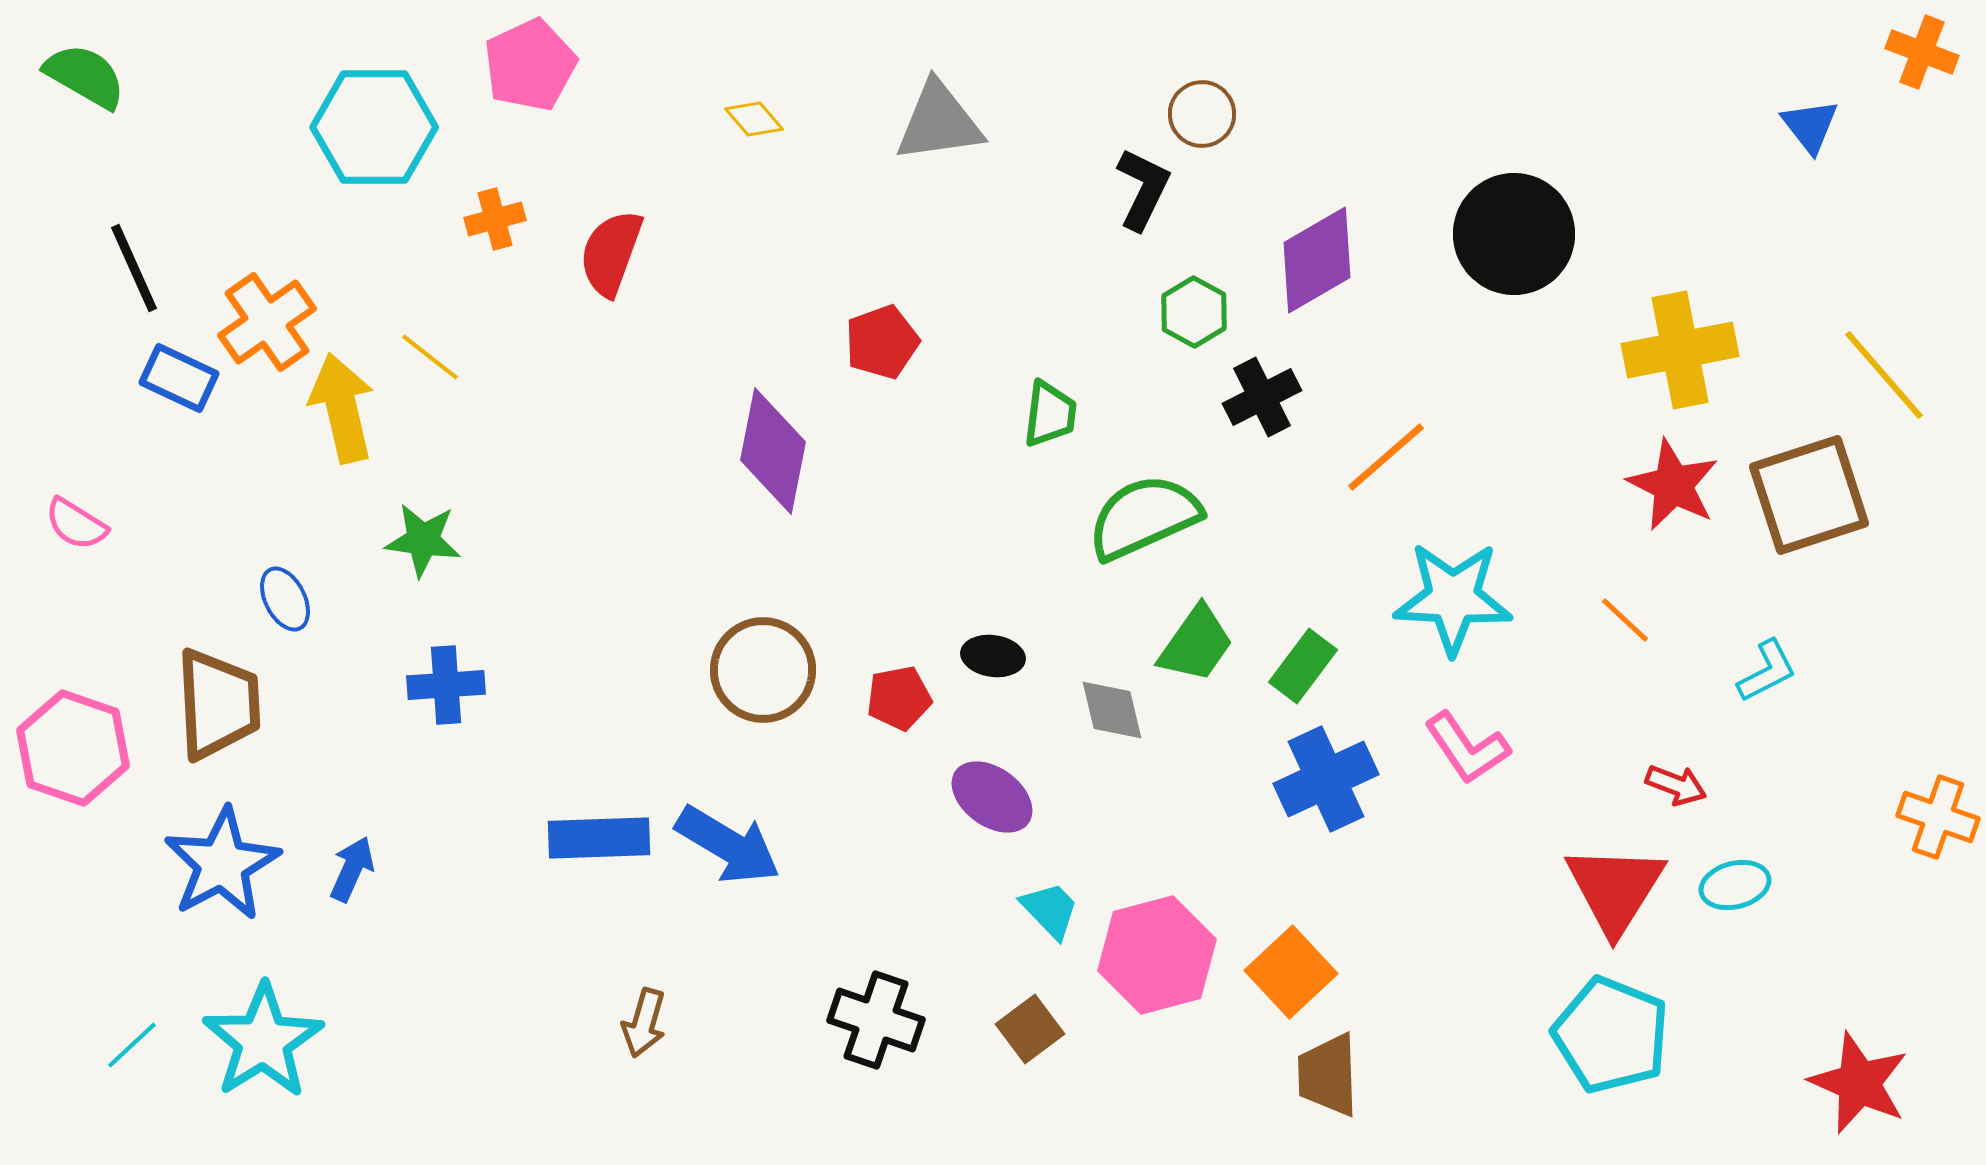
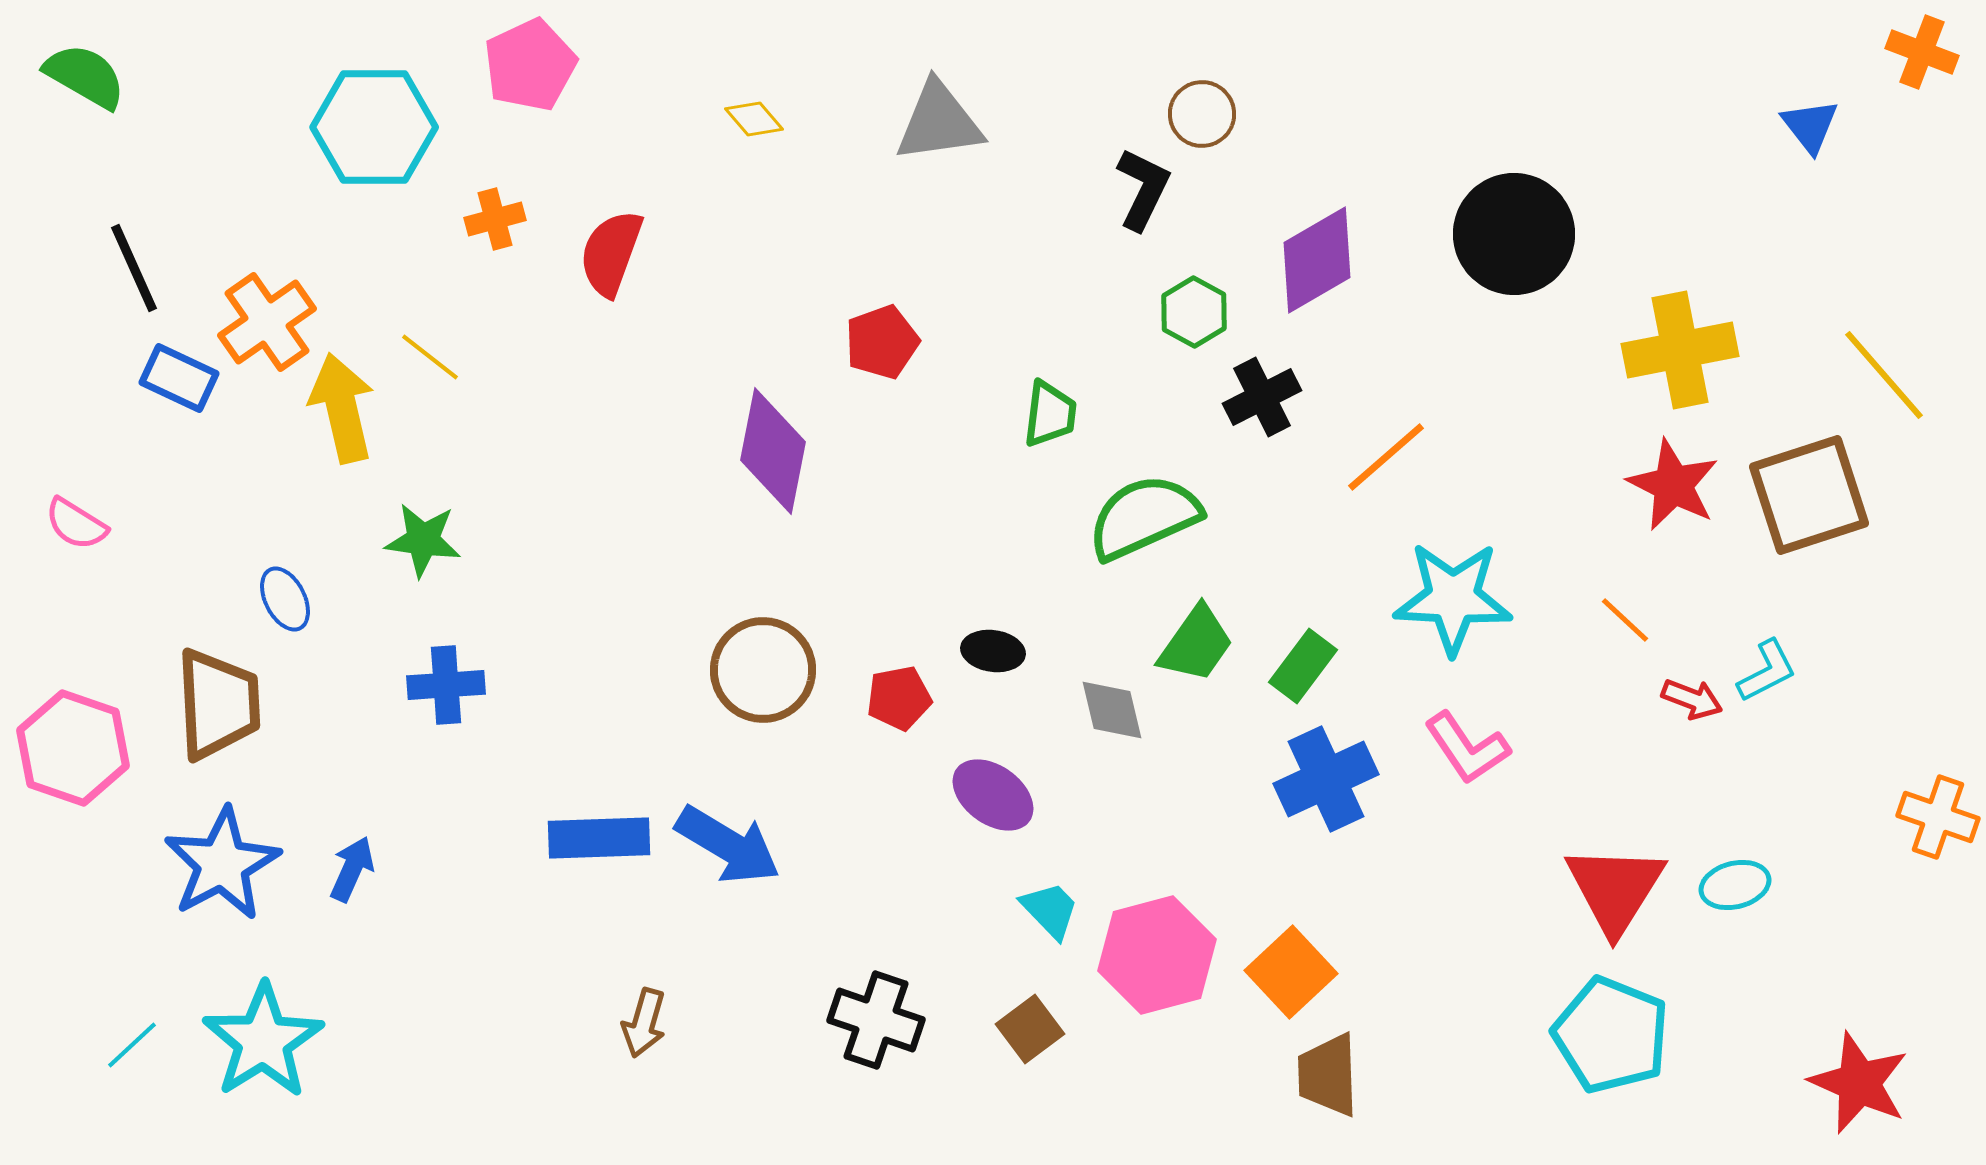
black ellipse at (993, 656): moved 5 px up
red arrow at (1676, 785): moved 16 px right, 86 px up
purple ellipse at (992, 797): moved 1 px right, 2 px up
